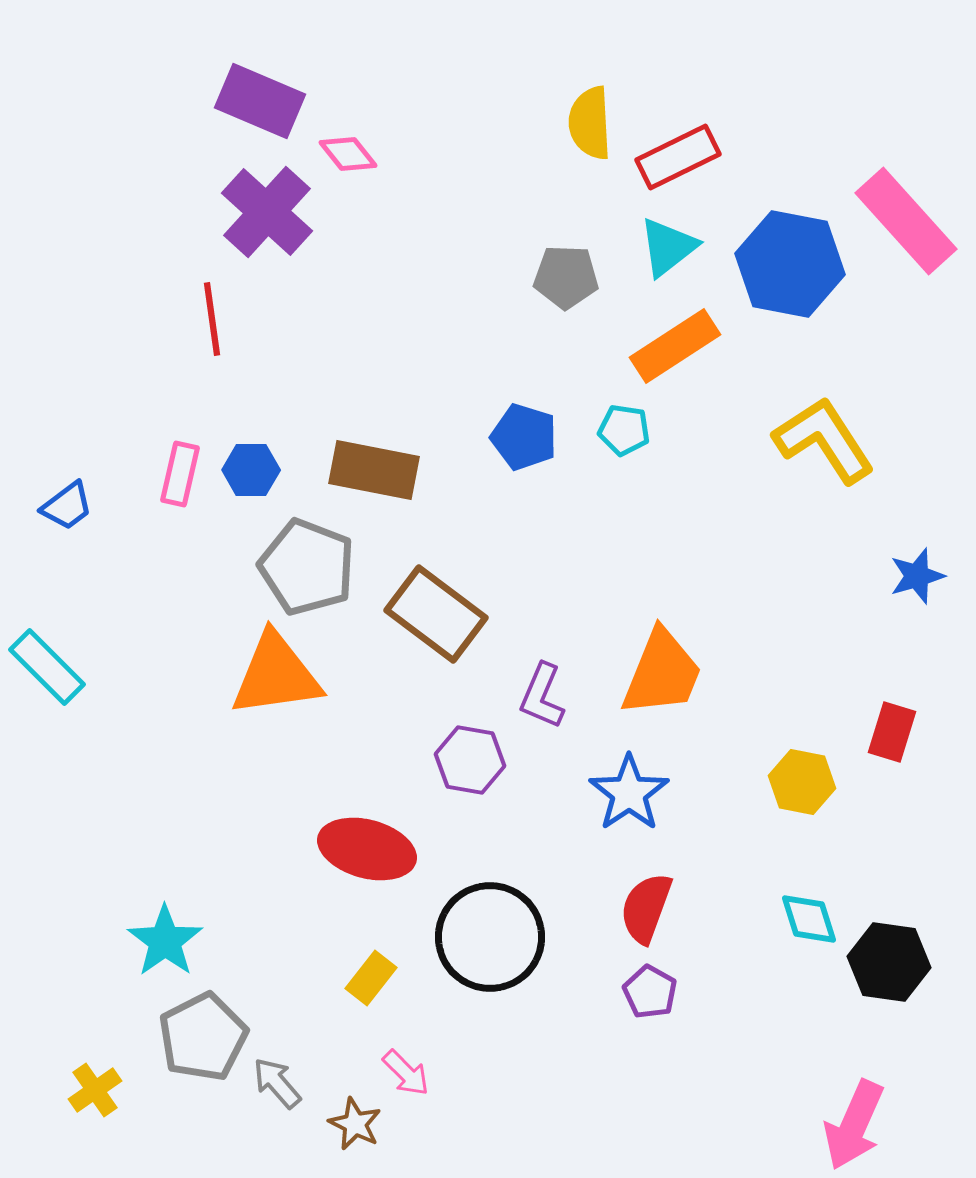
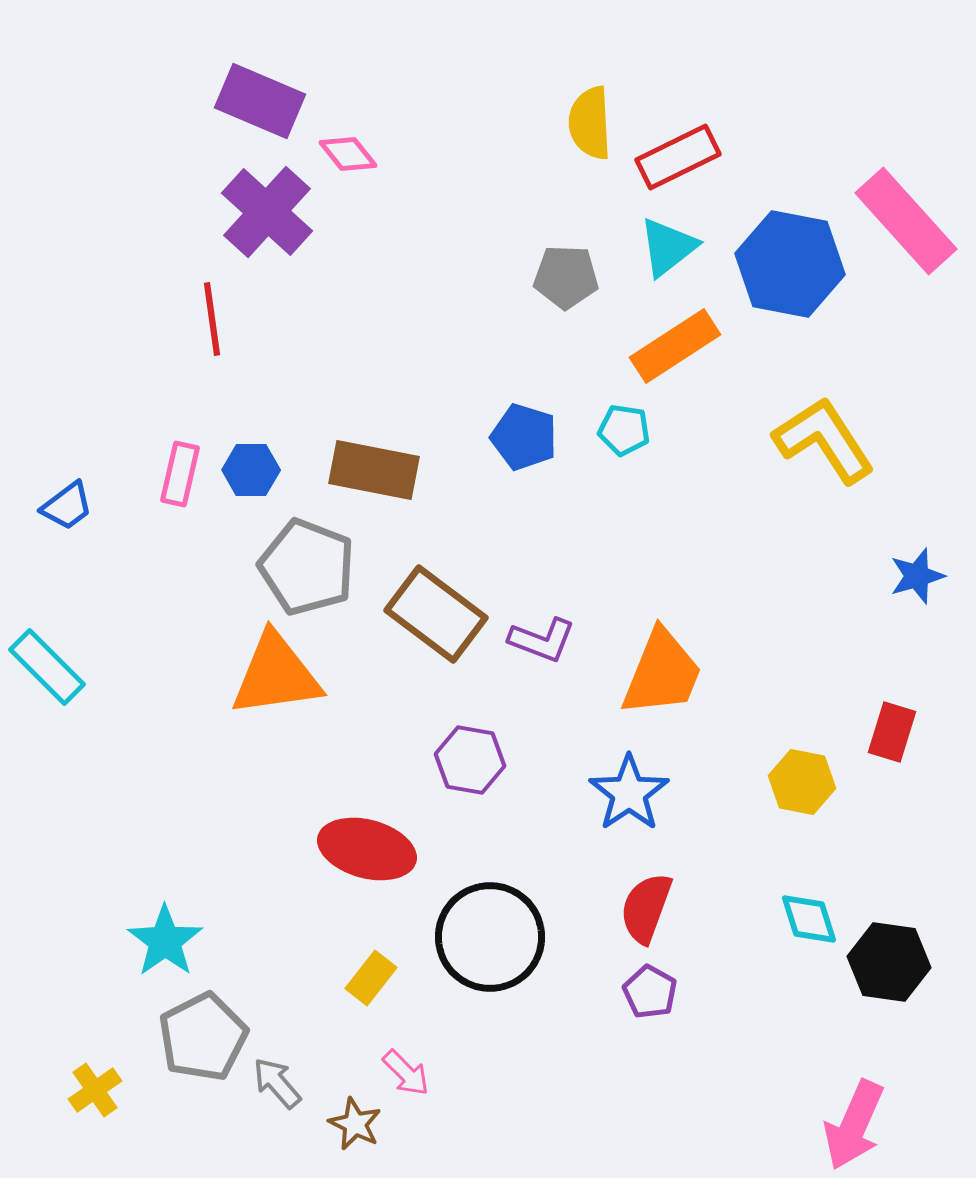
purple L-shape at (542, 696): moved 56 px up; rotated 92 degrees counterclockwise
